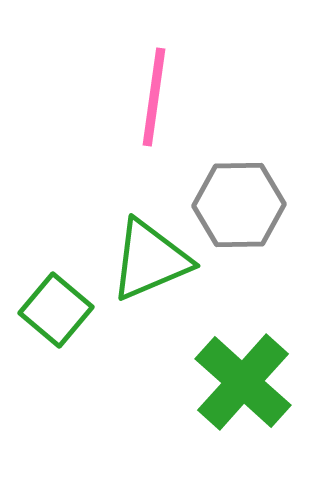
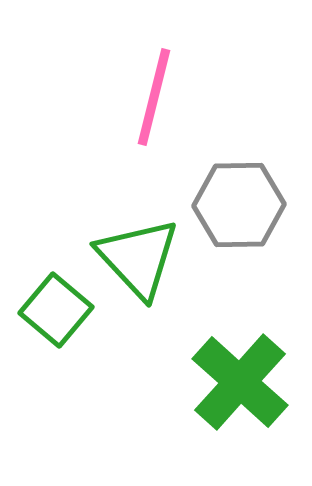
pink line: rotated 6 degrees clockwise
green triangle: moved 12 px left, 2 px up; rotated 50 degrees counterclockwise
green cross: moved 3 px left
